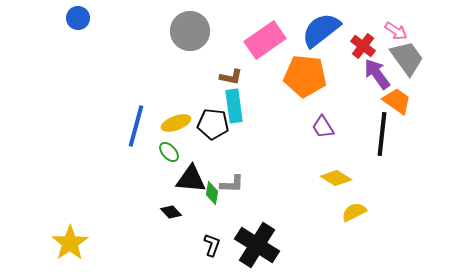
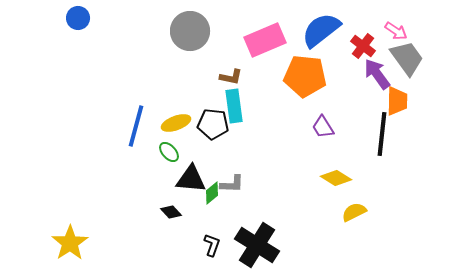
pink rectangle: rotated 12 degrees clockwise
orange trapezoid: rotated 56 degrees clockwise
green diamond: rotated 40 degrees clockwise
